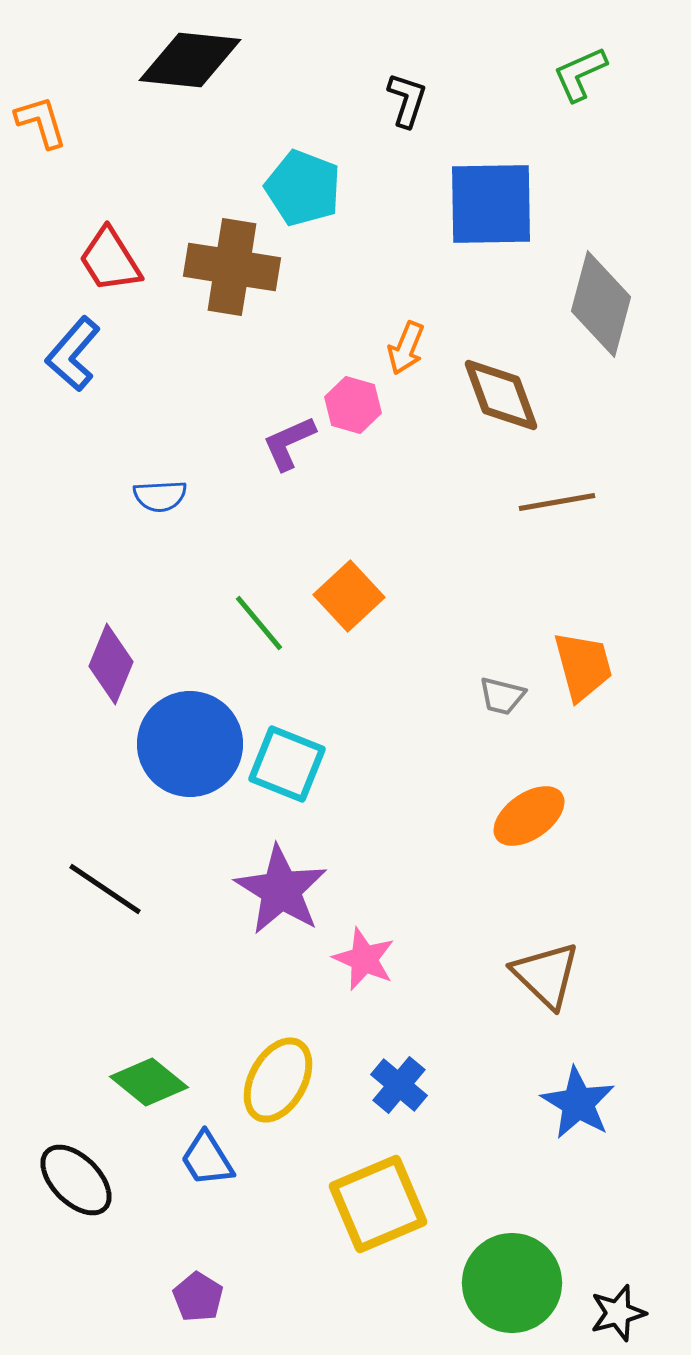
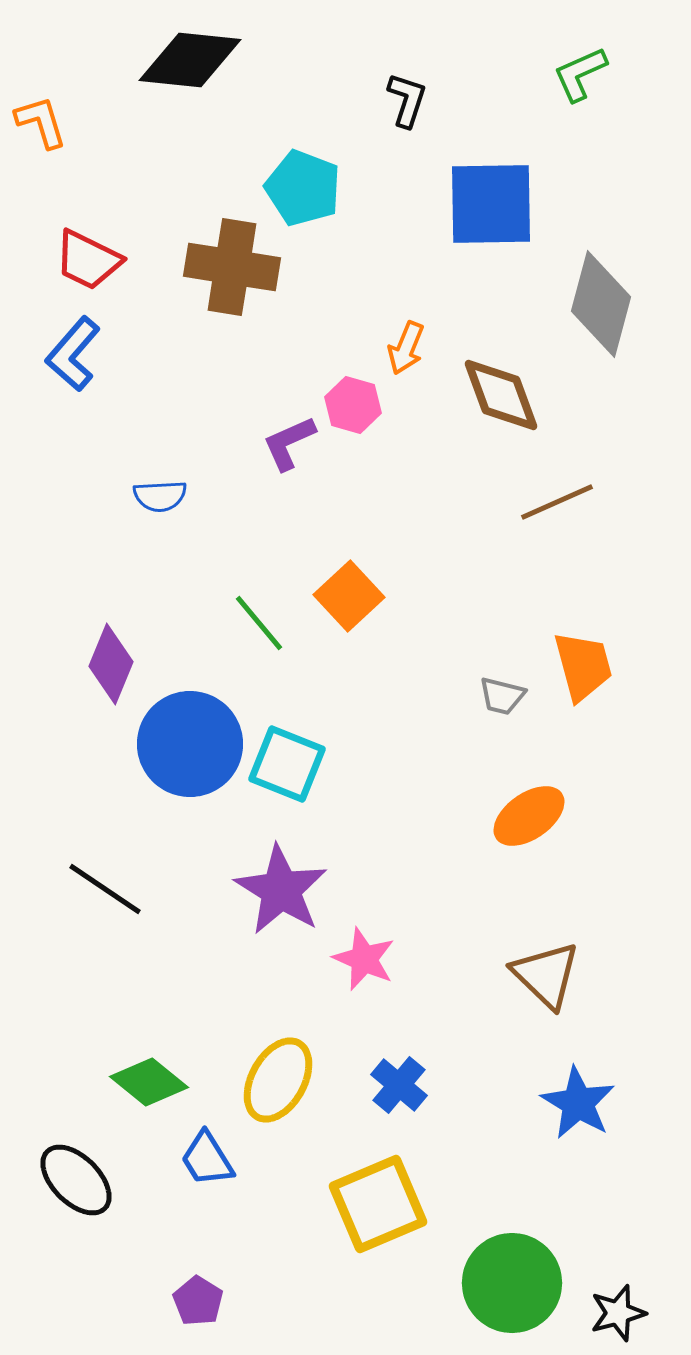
red trapezoid: moved 22 px left; rotated 32 degrees counterclockwise
brown line: rotated 14 degrees counterclockwise
purple pentagon: moved 4 px down
